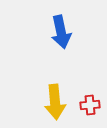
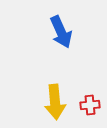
blue arrow: rotated 12 degrees counterclockwise
